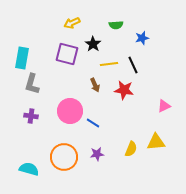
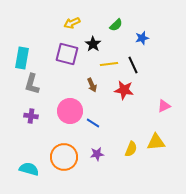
green semicircle: rotated 40 degrees counterclockwise
brown arrow: moved 3 px left
